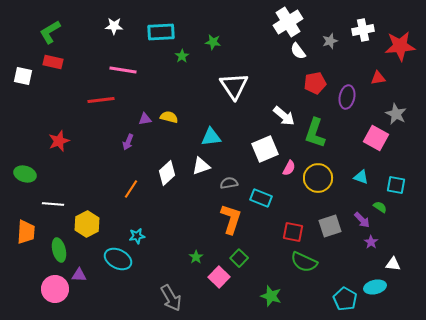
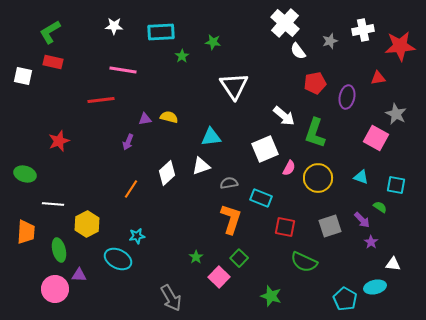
white cross at (288, 22): moved 3 px left, 1 px down; rotated 16 degrees counterclockwise
red square at (293, 232): moved 8 px left, 5 px up
